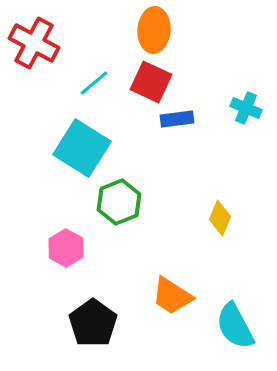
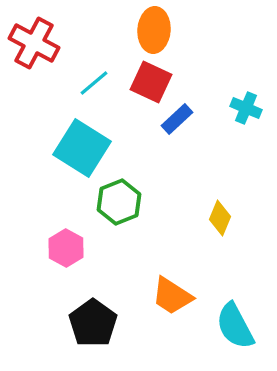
blue rectangle: rotated 36 degrees counterclockwise
